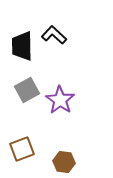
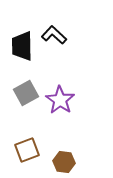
gray square: moved 1 px left, 3 px down
brown square: moved 5 px right, 1 px down
